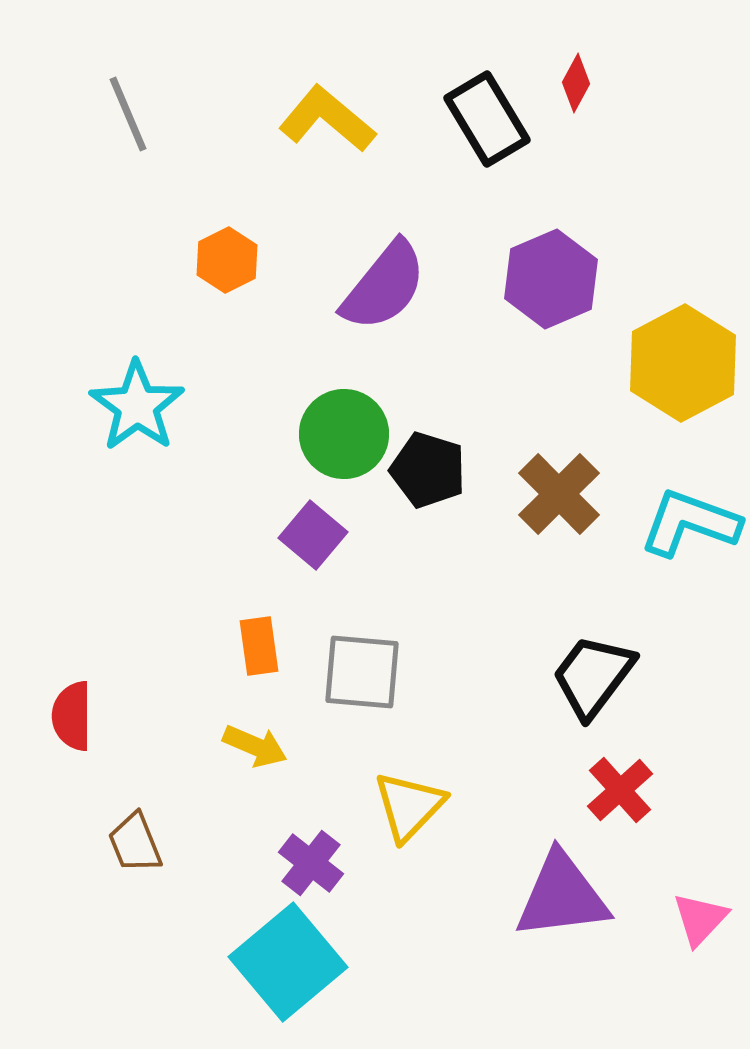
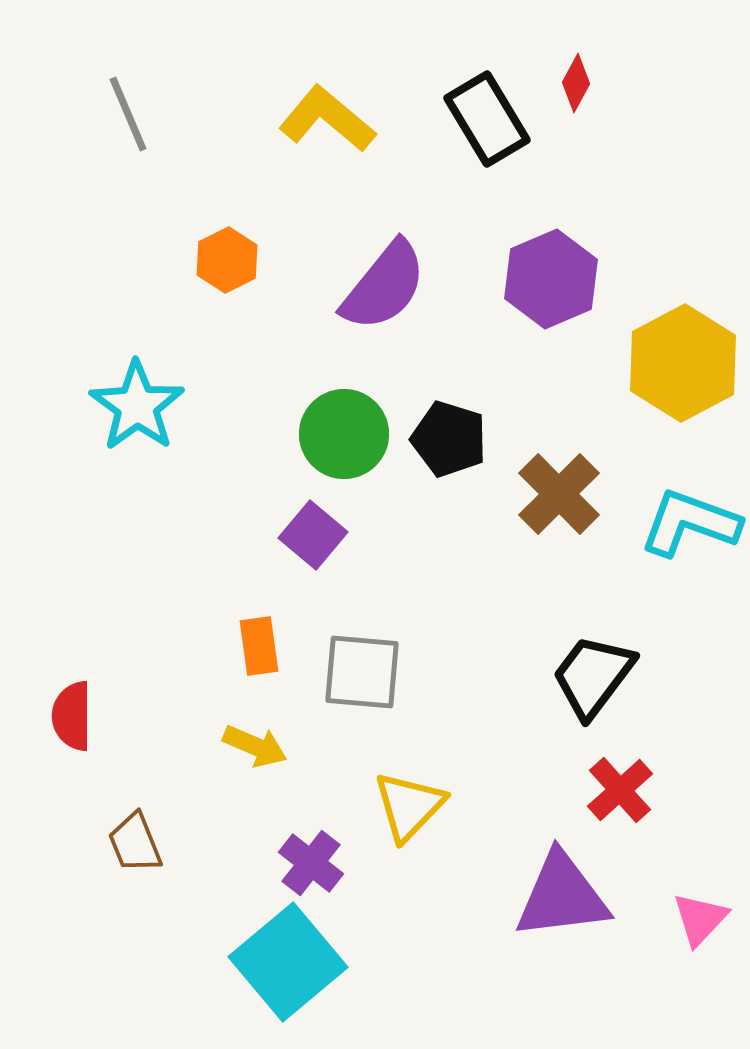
black pentagon: moved 21 px right, 31 px up
